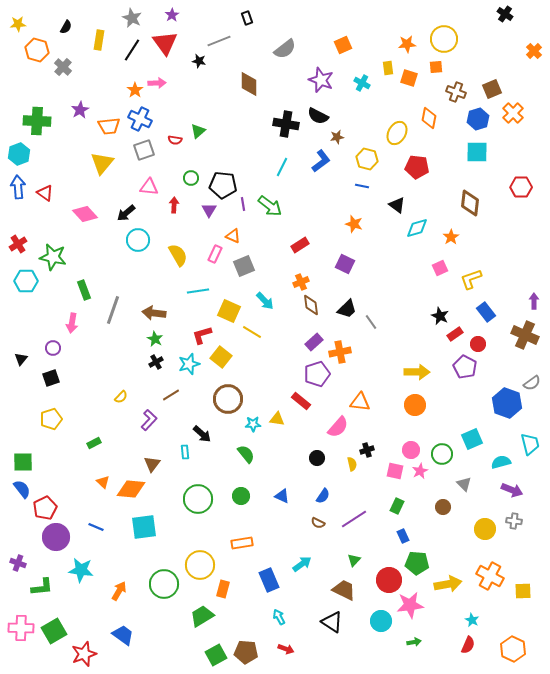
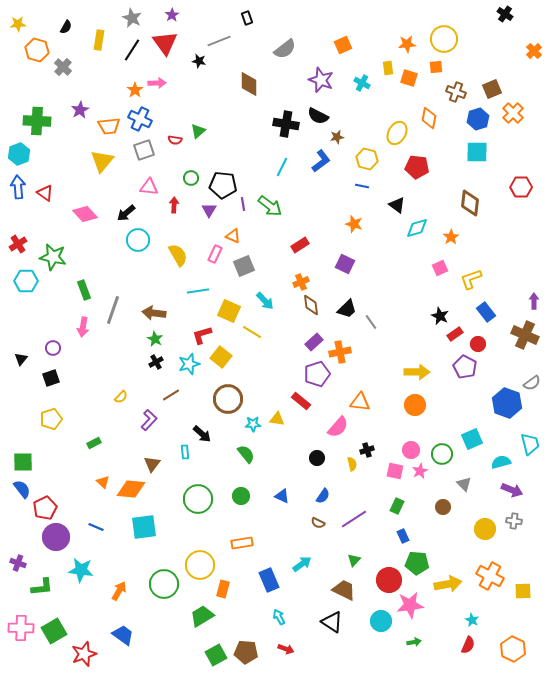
yellow triangle at (102, 163): moved 2 px up
pink arrow at (72, 323): moved 11 px right, 4 px down
